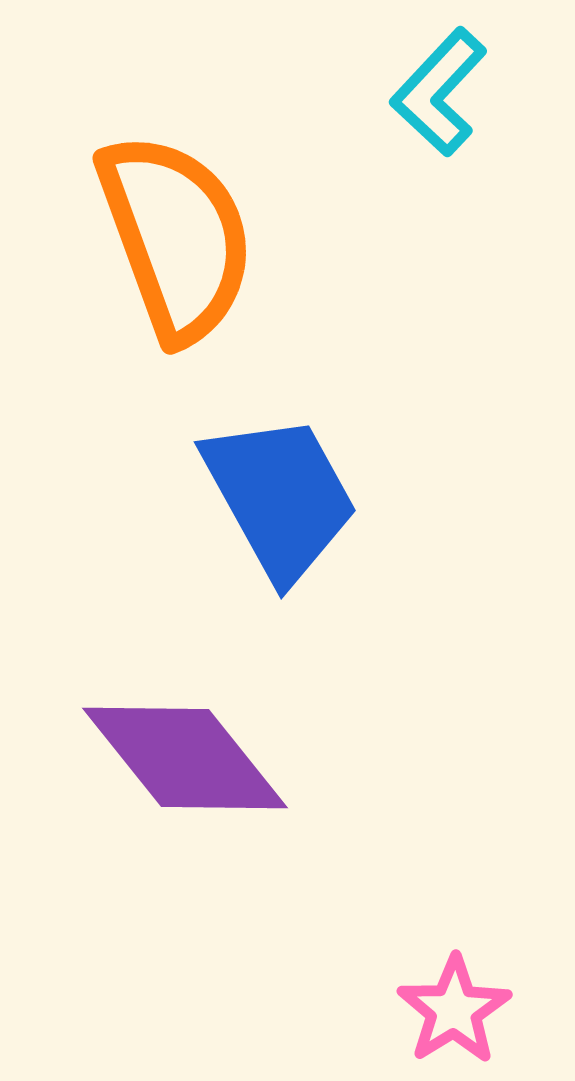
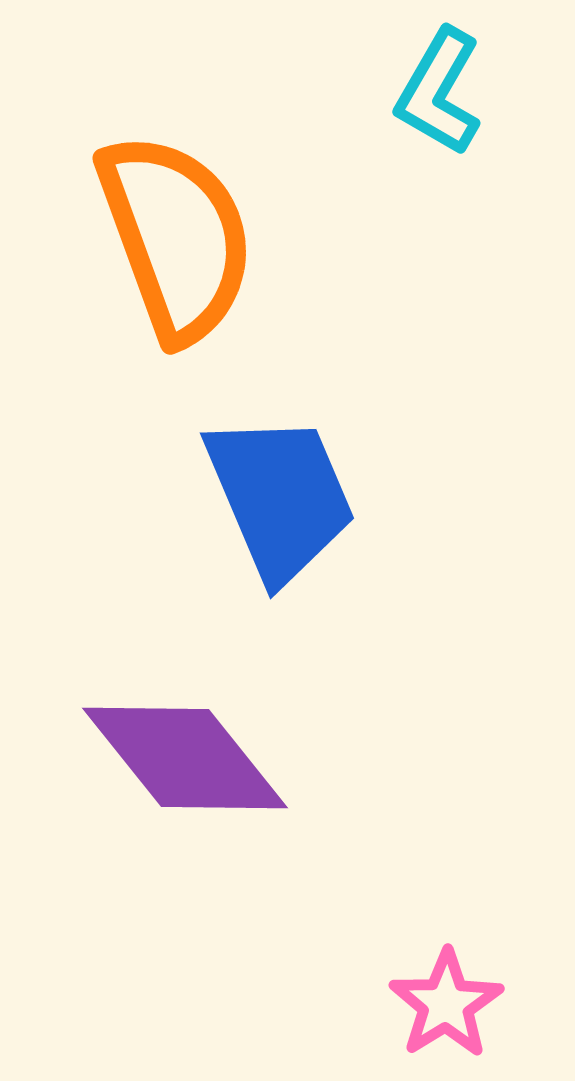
cyan L-shape: rotated 13 degrees counterclockwise
blue trapezoid: rotated 6 degrees clockwise
pink star: moved 8 px left, 6 px up
